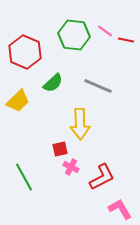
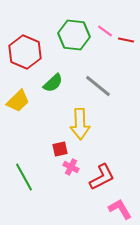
gray line: rotated 16 degrees clockwise
